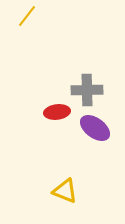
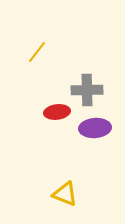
yellow line: moved 10 px right, 36 px down
purple ellipse: rotated 40 degrees counterclockwise
yellow triangle: moved 3 px down
